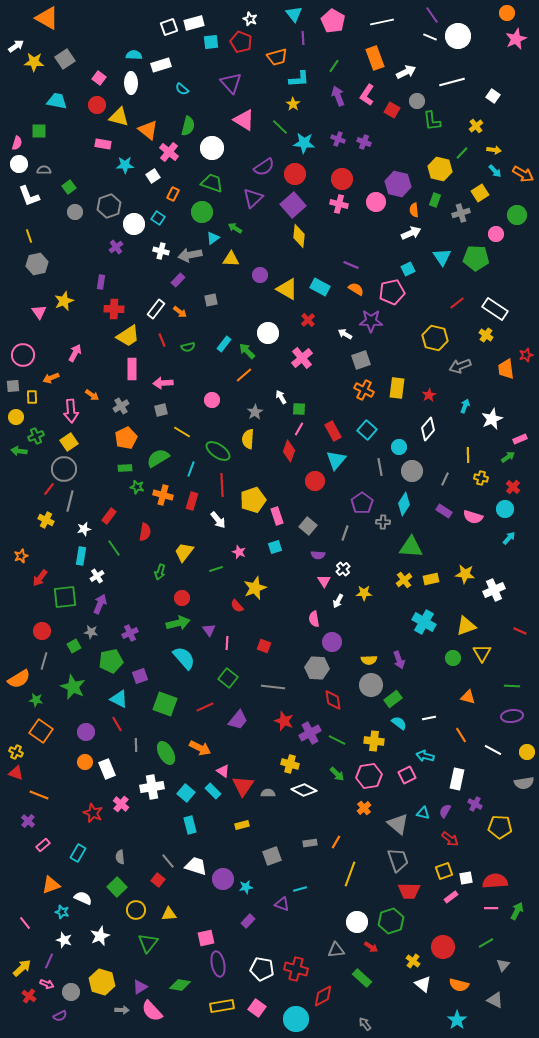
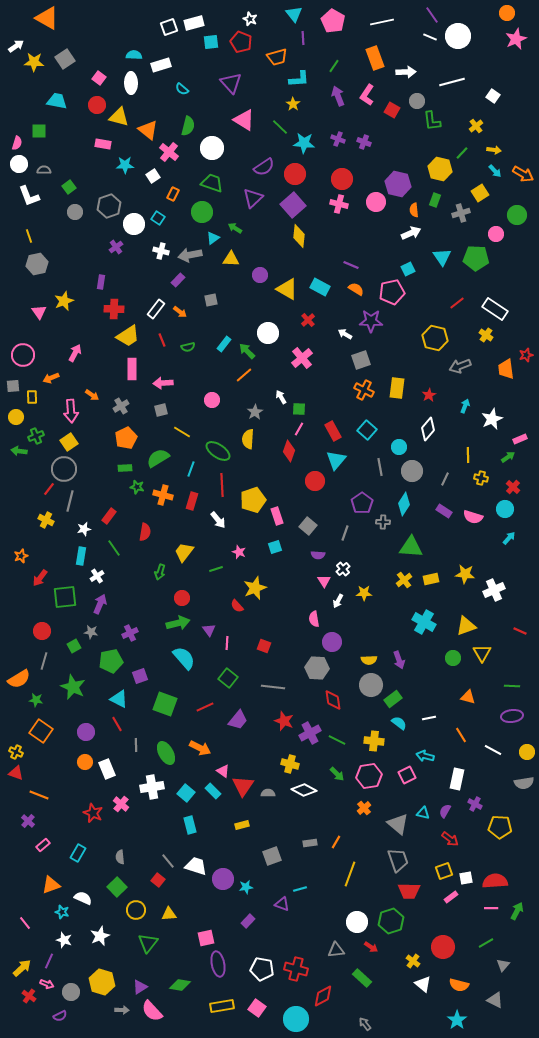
white arrow at (406, 72): rotated 24 degrees clockwise
